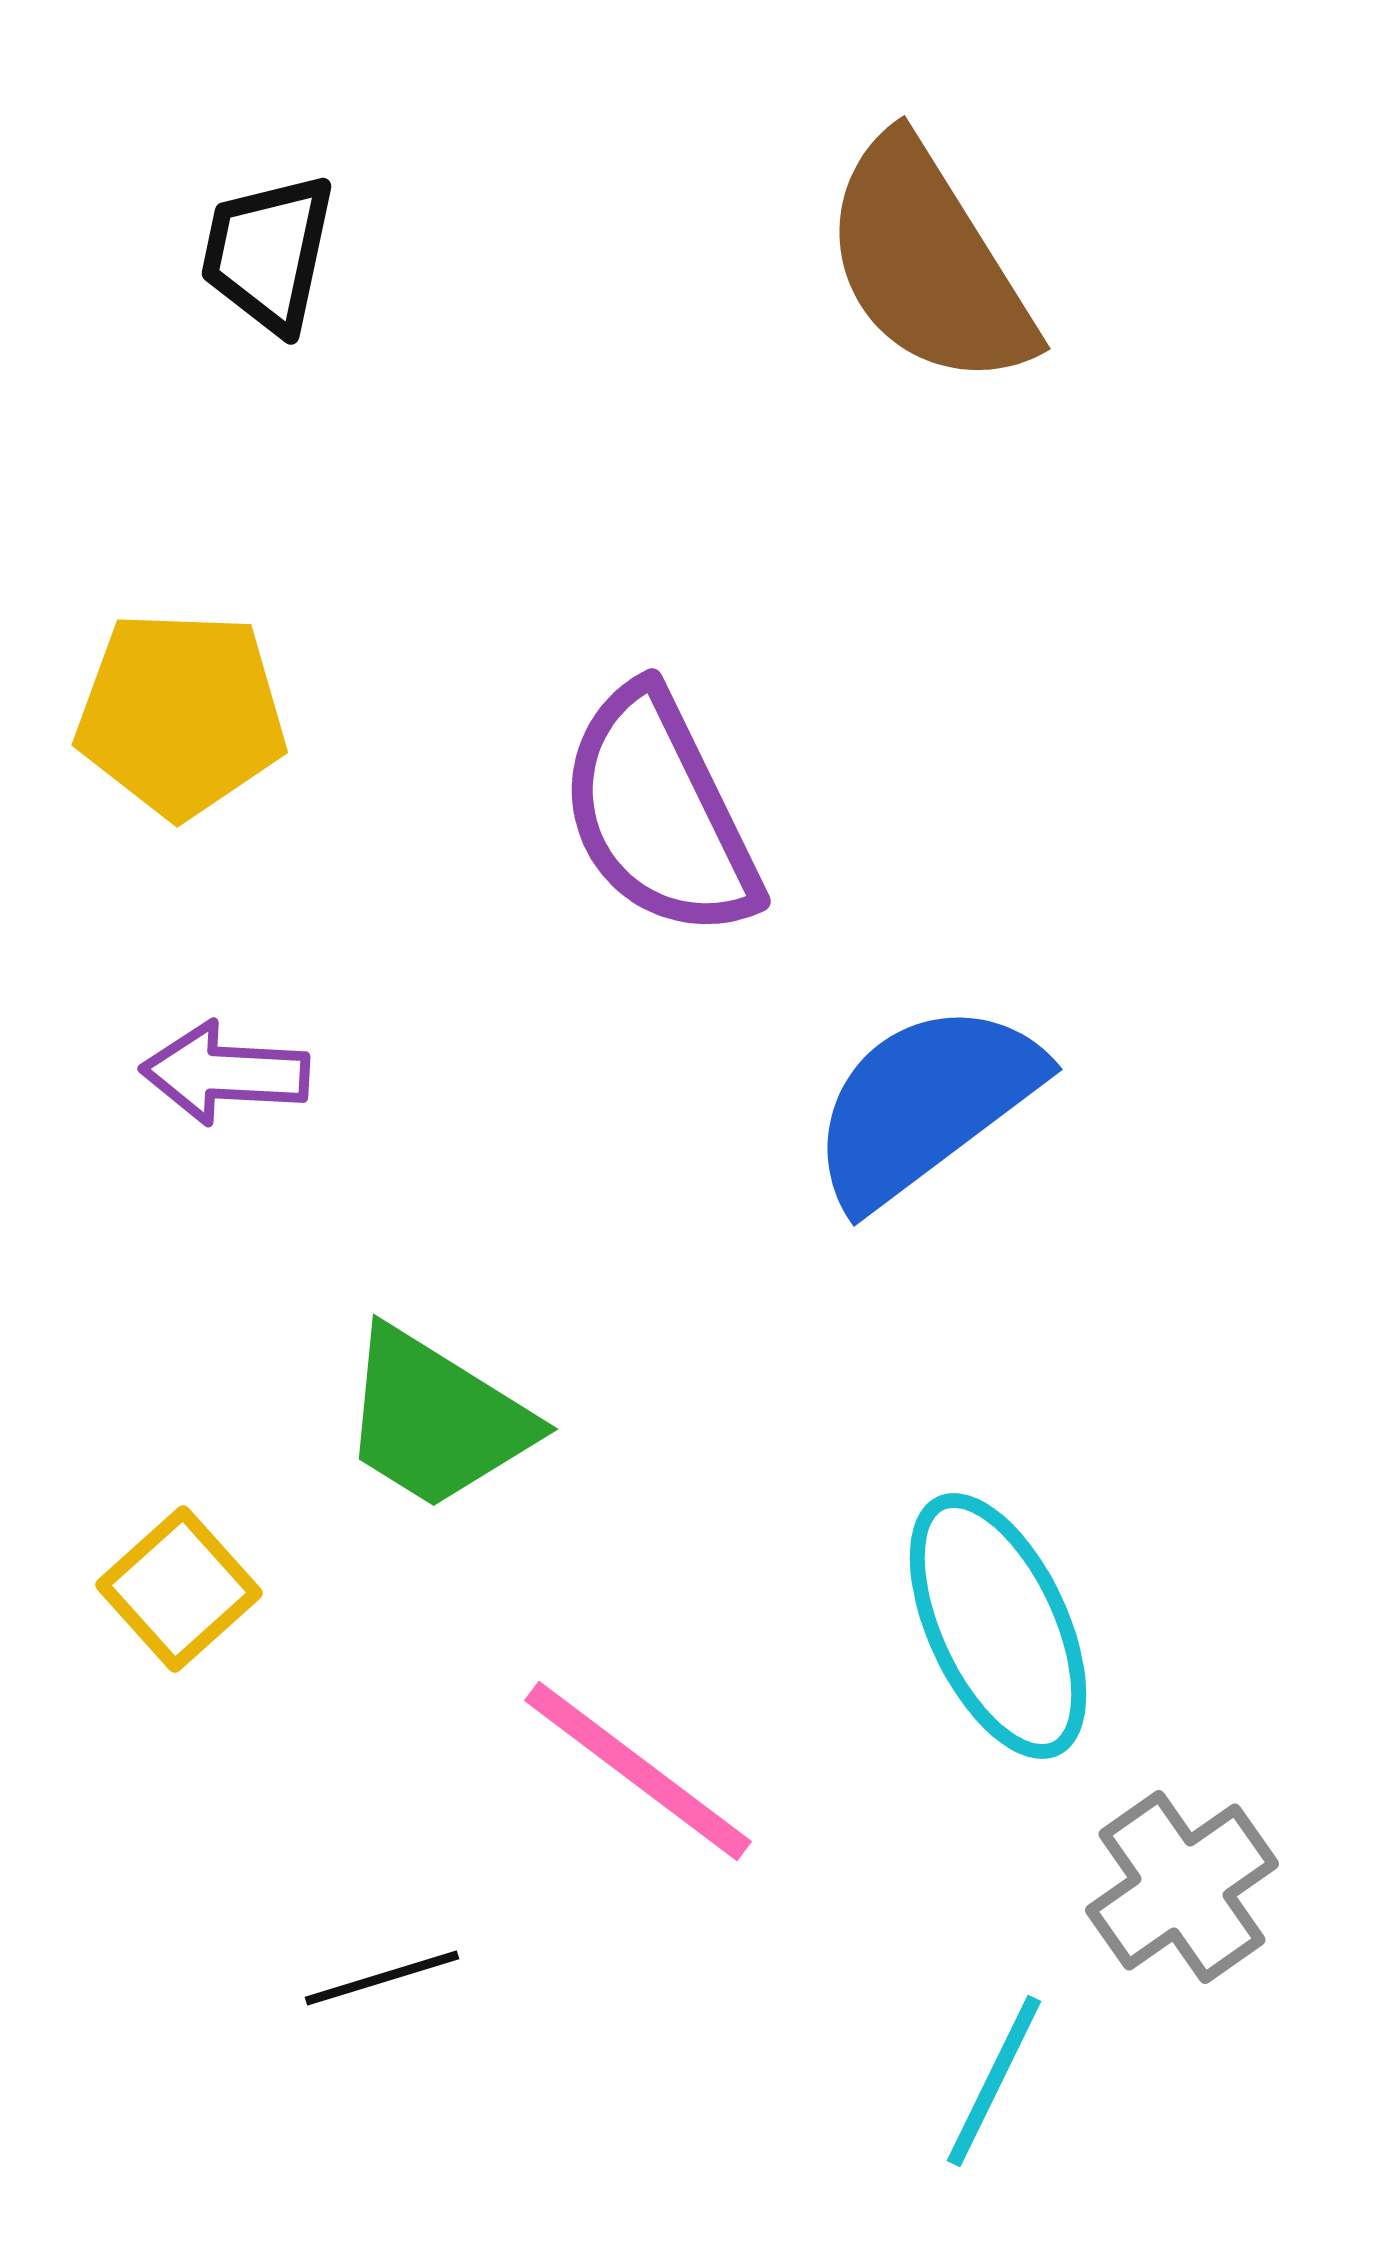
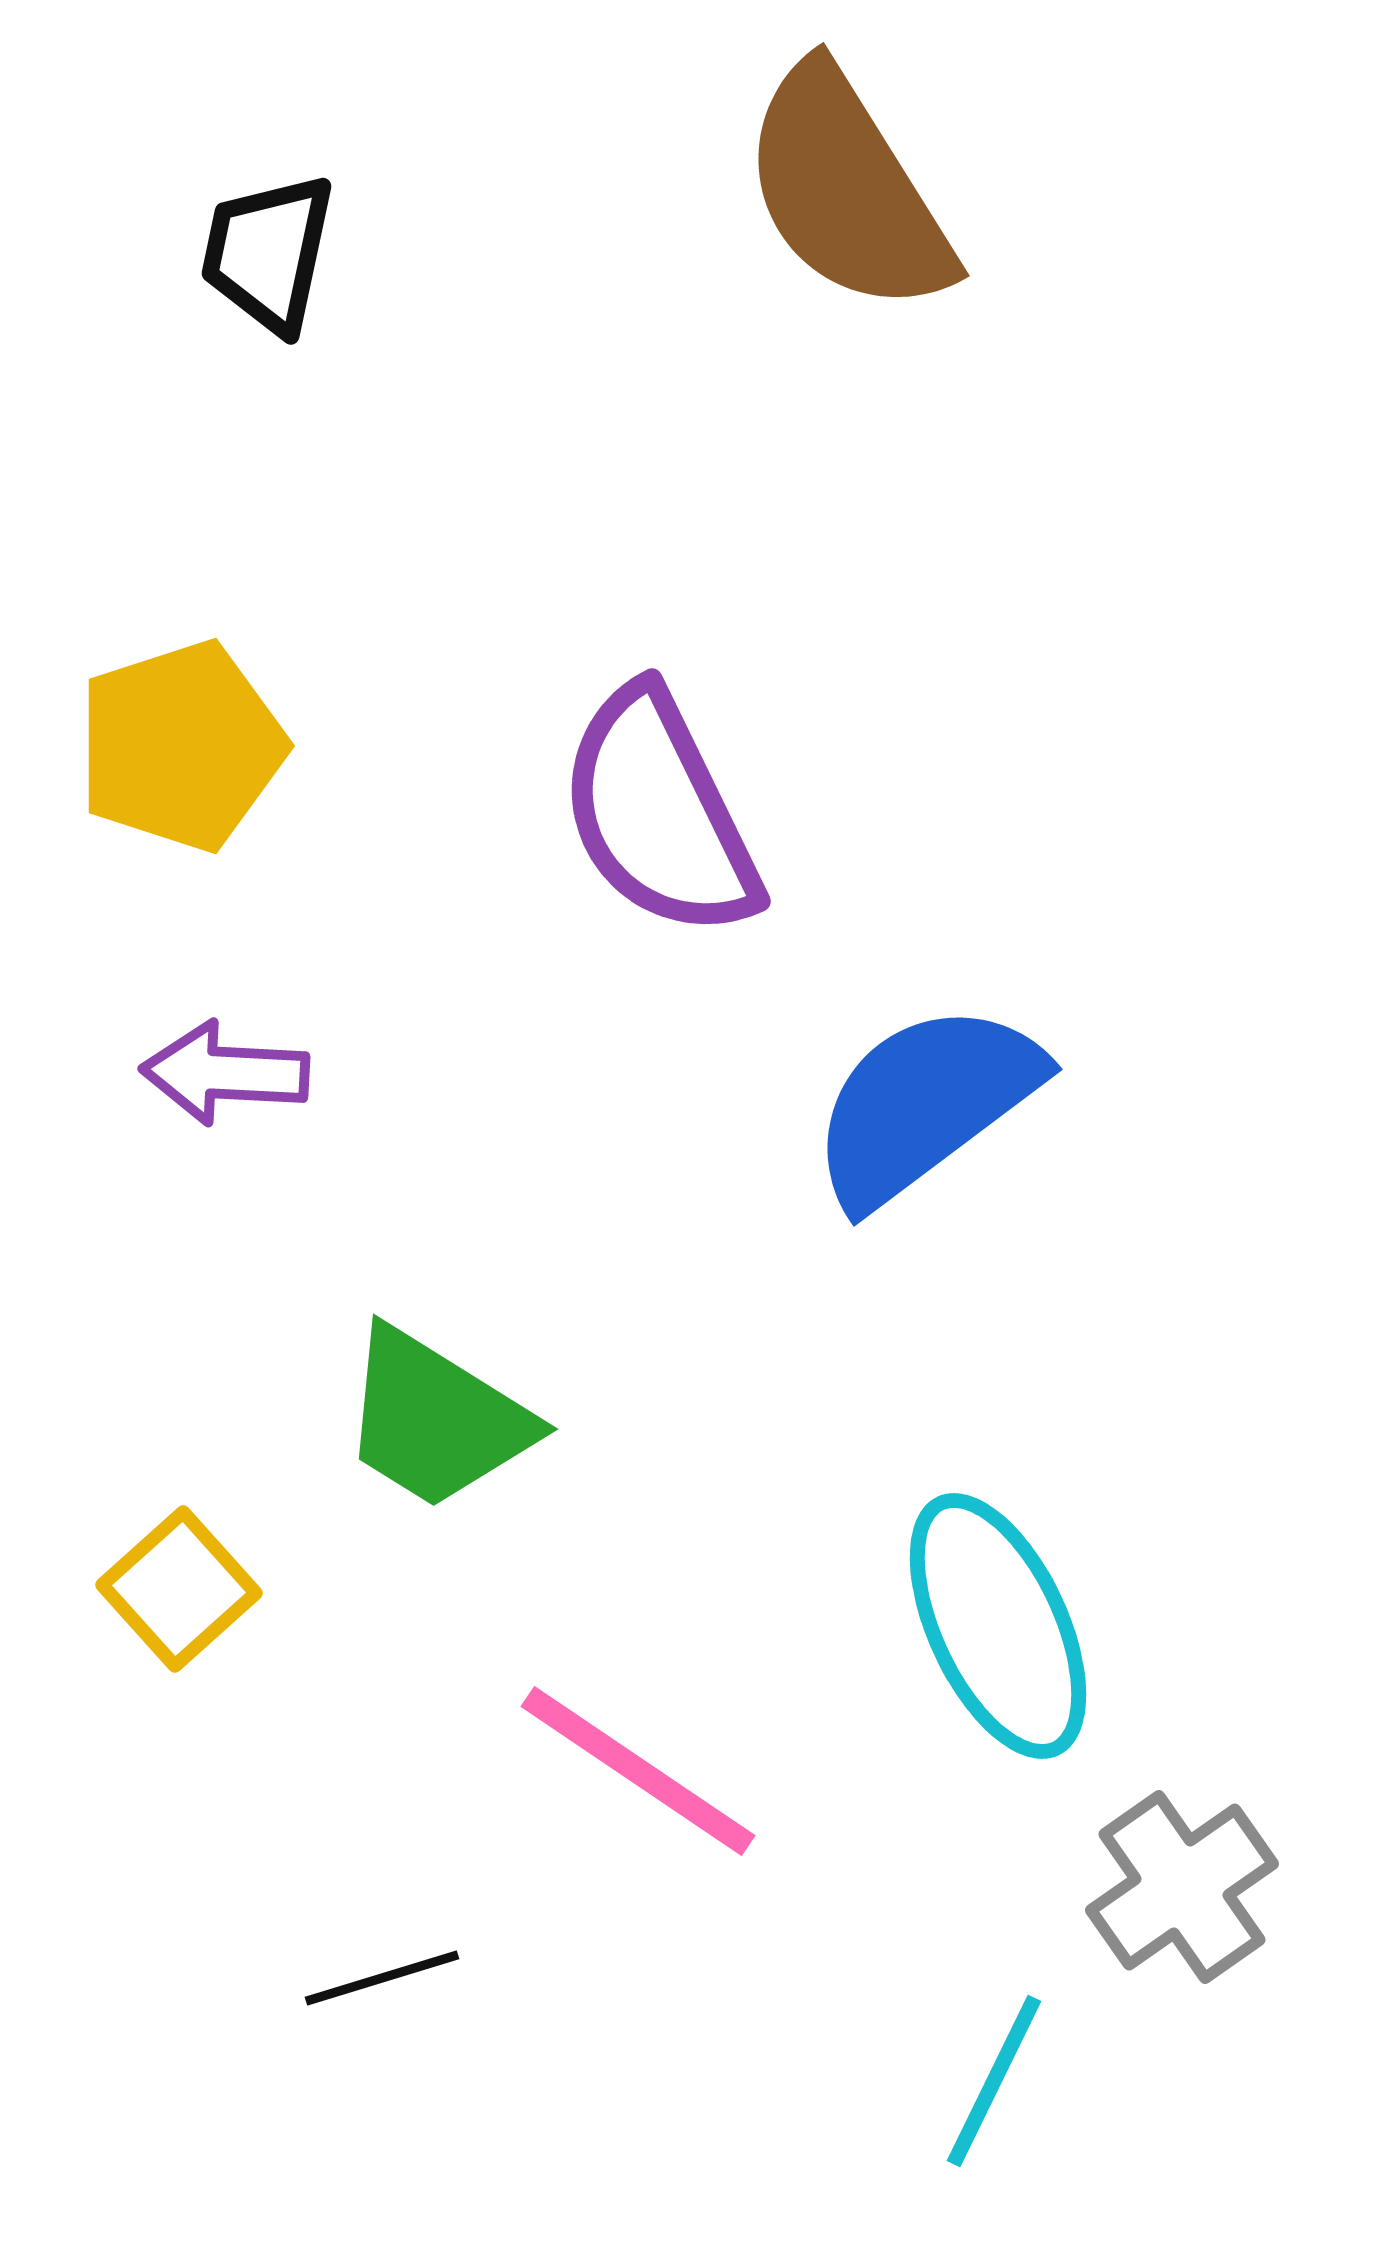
brown semicircle: moved 81 px left, 73 px up
yellow pentagon: moved 32 px down; rotated 20 degrees counterclockwise
pink line: rotated 3 degrees counterclockwise
